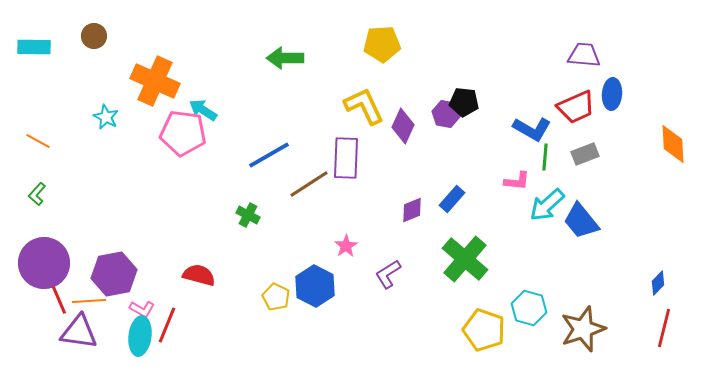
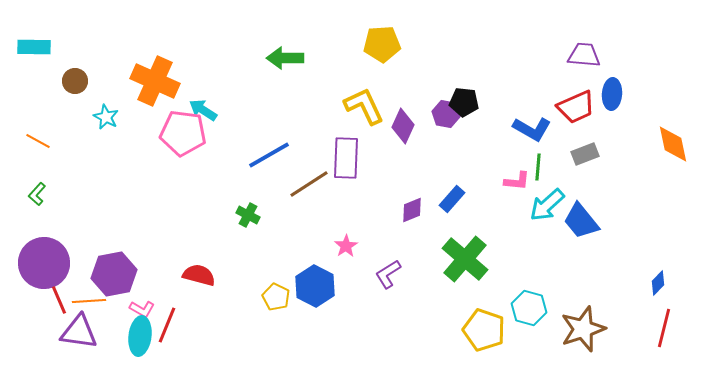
brown circle at (94, 36): moved 19 px left, 45 px down
orange diamond at (673, 144): rotated 9 degrees counterclockwise
green line at (545, 157): moved 7 px left, 10 px down
